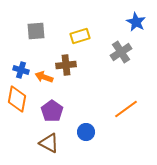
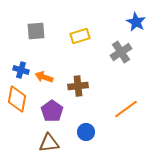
brown cross: moved 12 px right, 21 px down
brown triangle: rotated 35 degrees counterclockwise
